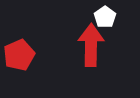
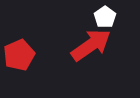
red arrow: rotated 54 degrees clockwise
